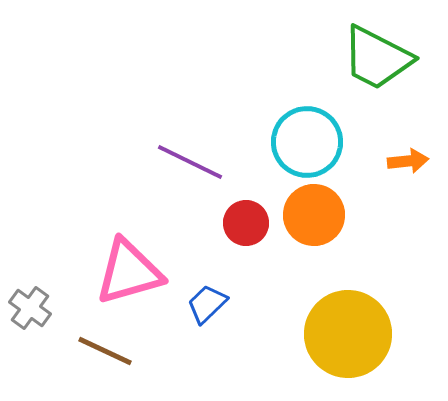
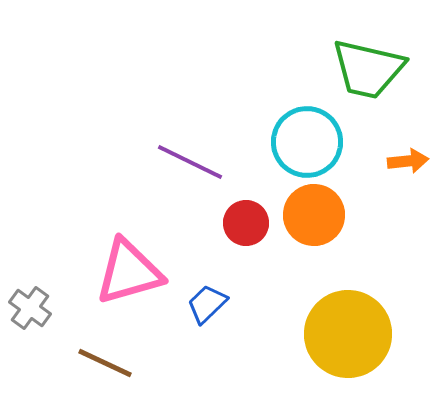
green trapezoid: moved 9 px left, 11 px down; rotated 14 degrees counterclockwise
brown line: moved 12 px down
